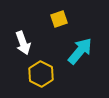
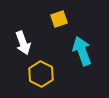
cyan arrow: moved 2 px right; rotated 60 degrees counterclockwise
